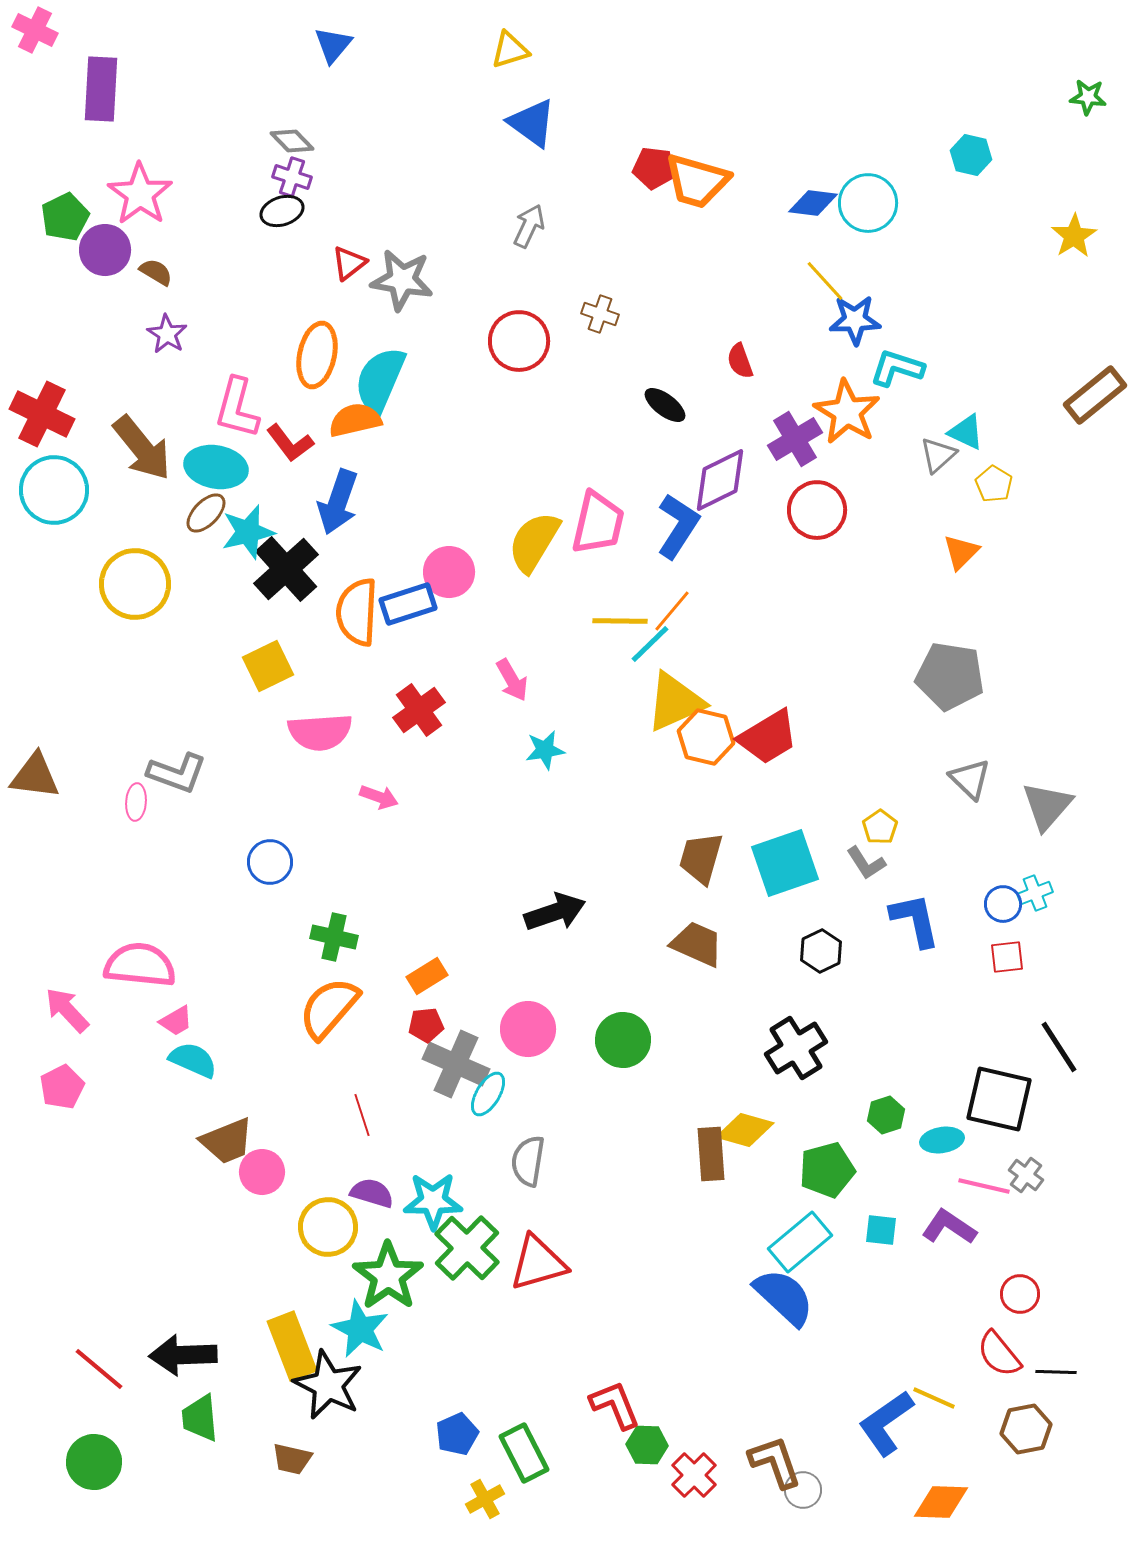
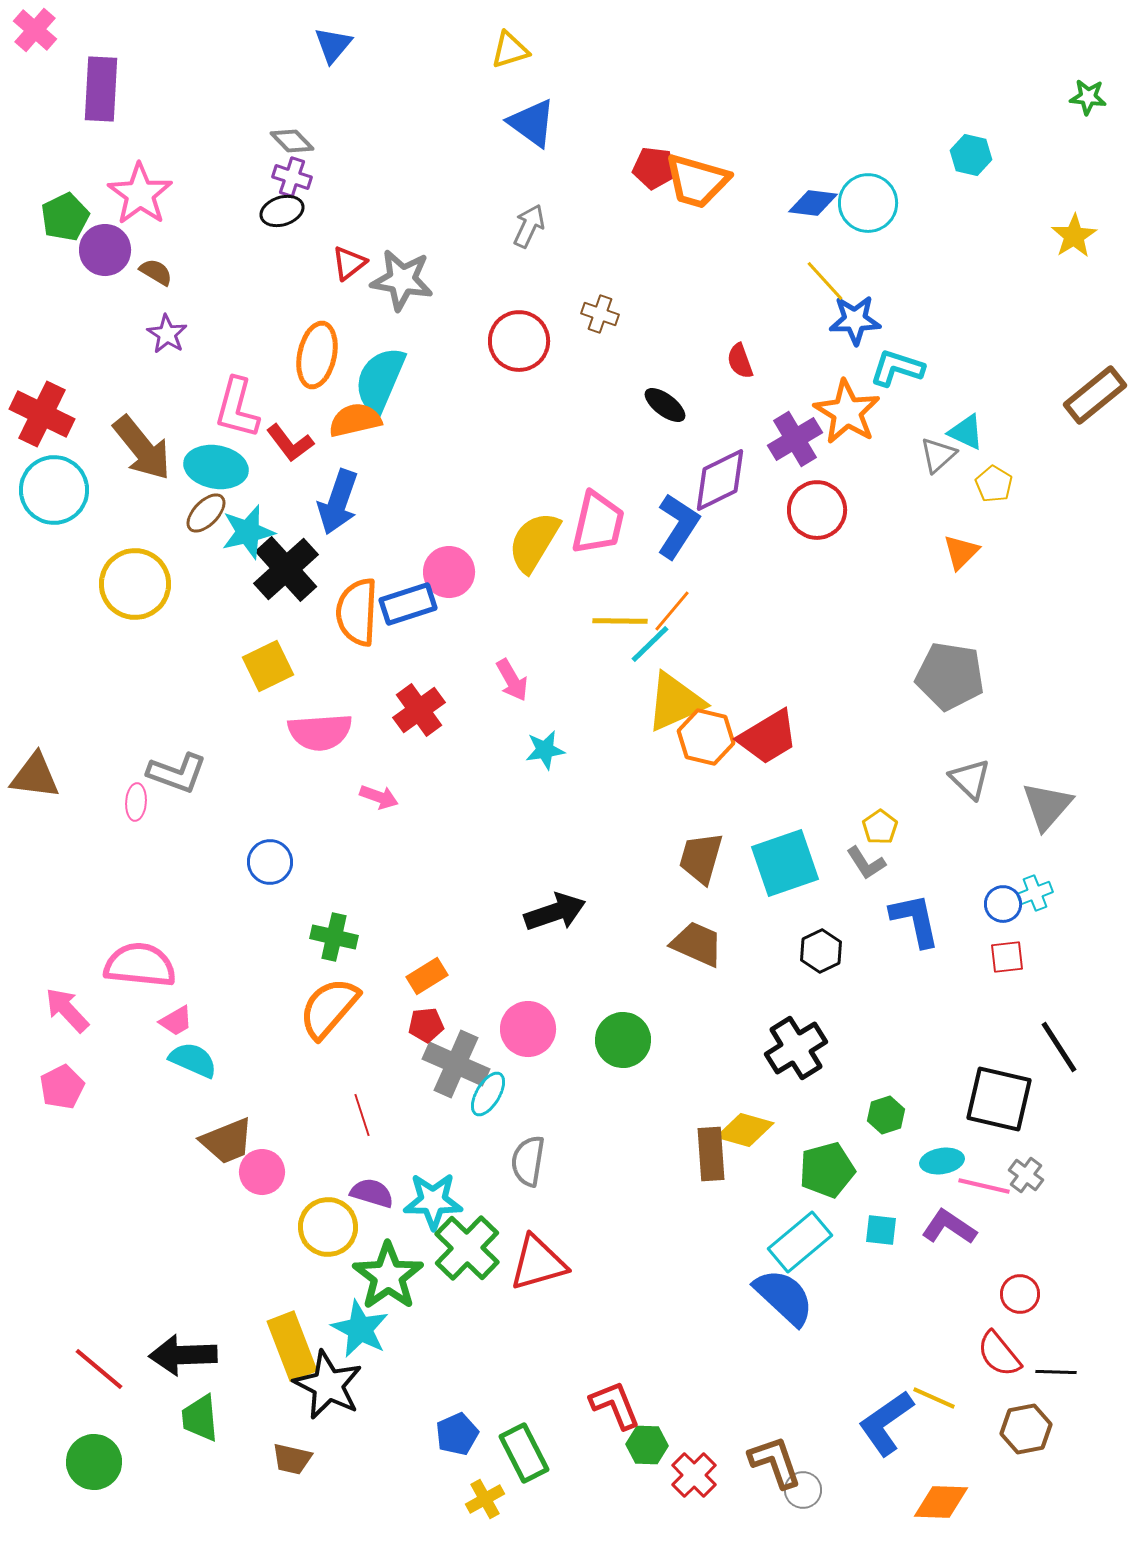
pink cross at (35, 30): rotated 15 degrees clockwise
cyan ellipse at (942, 1140): moved 21 px down
